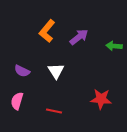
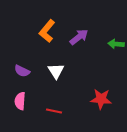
green arrow: moved 2 px right, 2 px up
pink semicircle: moved 3 px right; rotated 12 degrees counterclockwise
